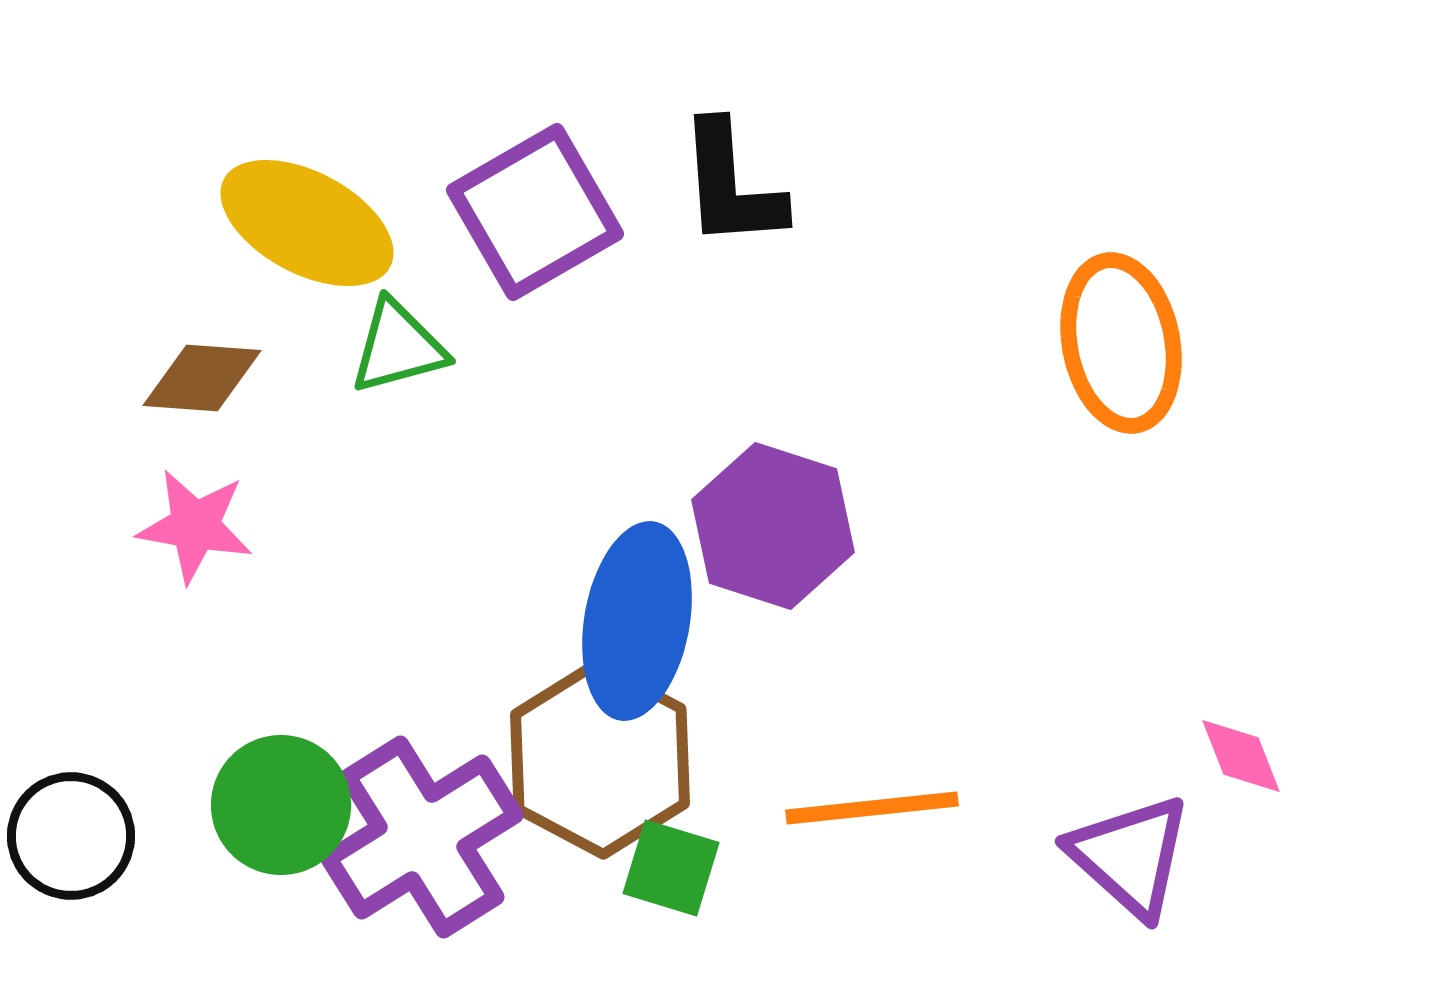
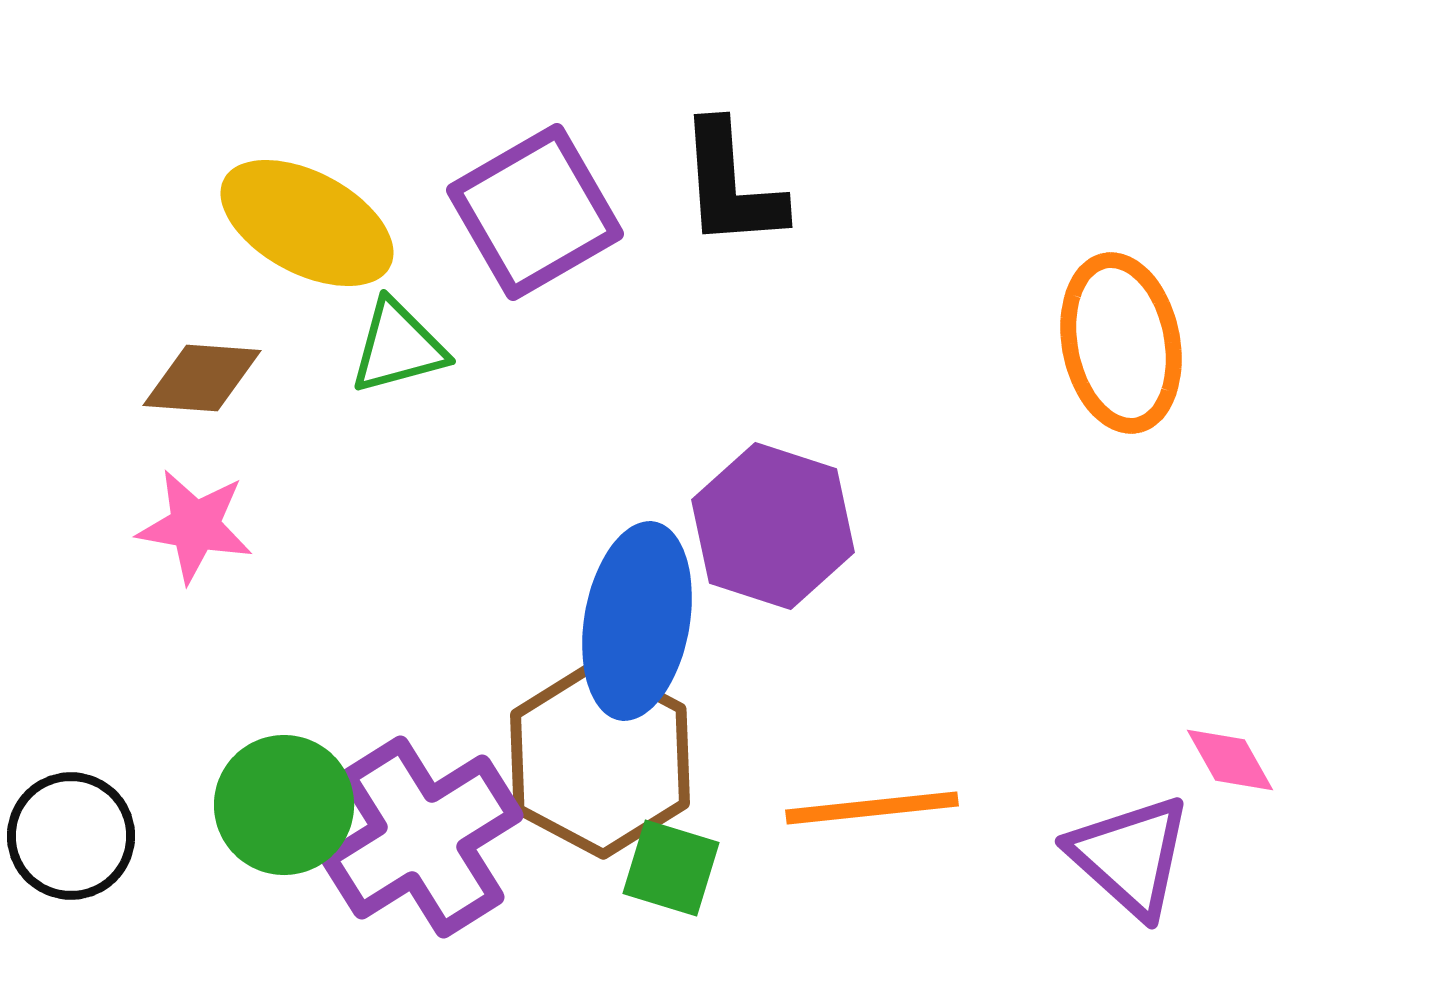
pink diamond: moved 11 px left, 4 px down; rotated 8 degrees counterclockwise
green circle: moved 3 px right
